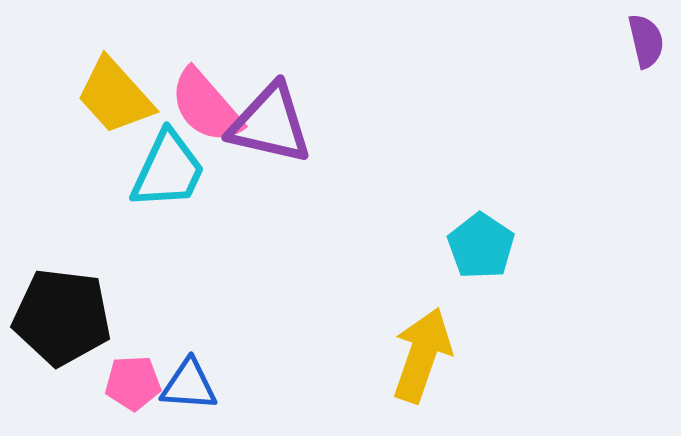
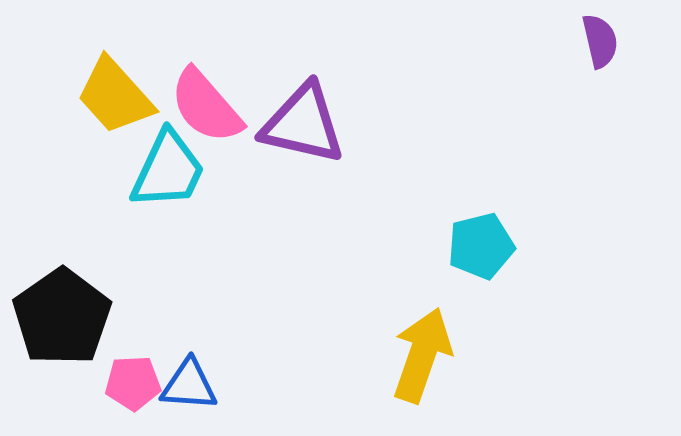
purple semicircle: moved 46 px left
purple triangle: moved 33 px right
cyan pentagon: rotated 24 degrees clockwise
black pentagon: rotated 30 degrees clockwise
